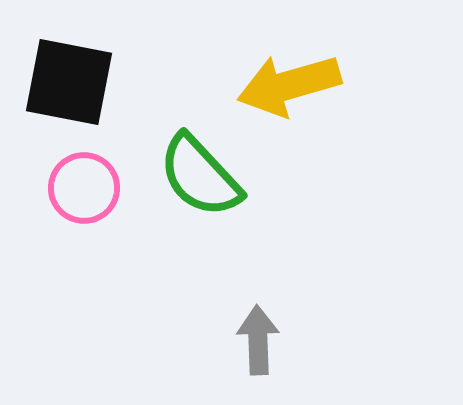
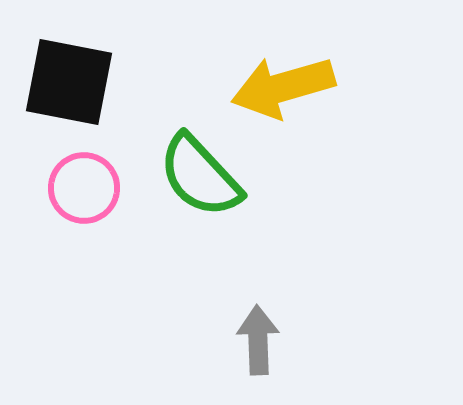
yellow arrow: moved 6 px left, 2 px down
